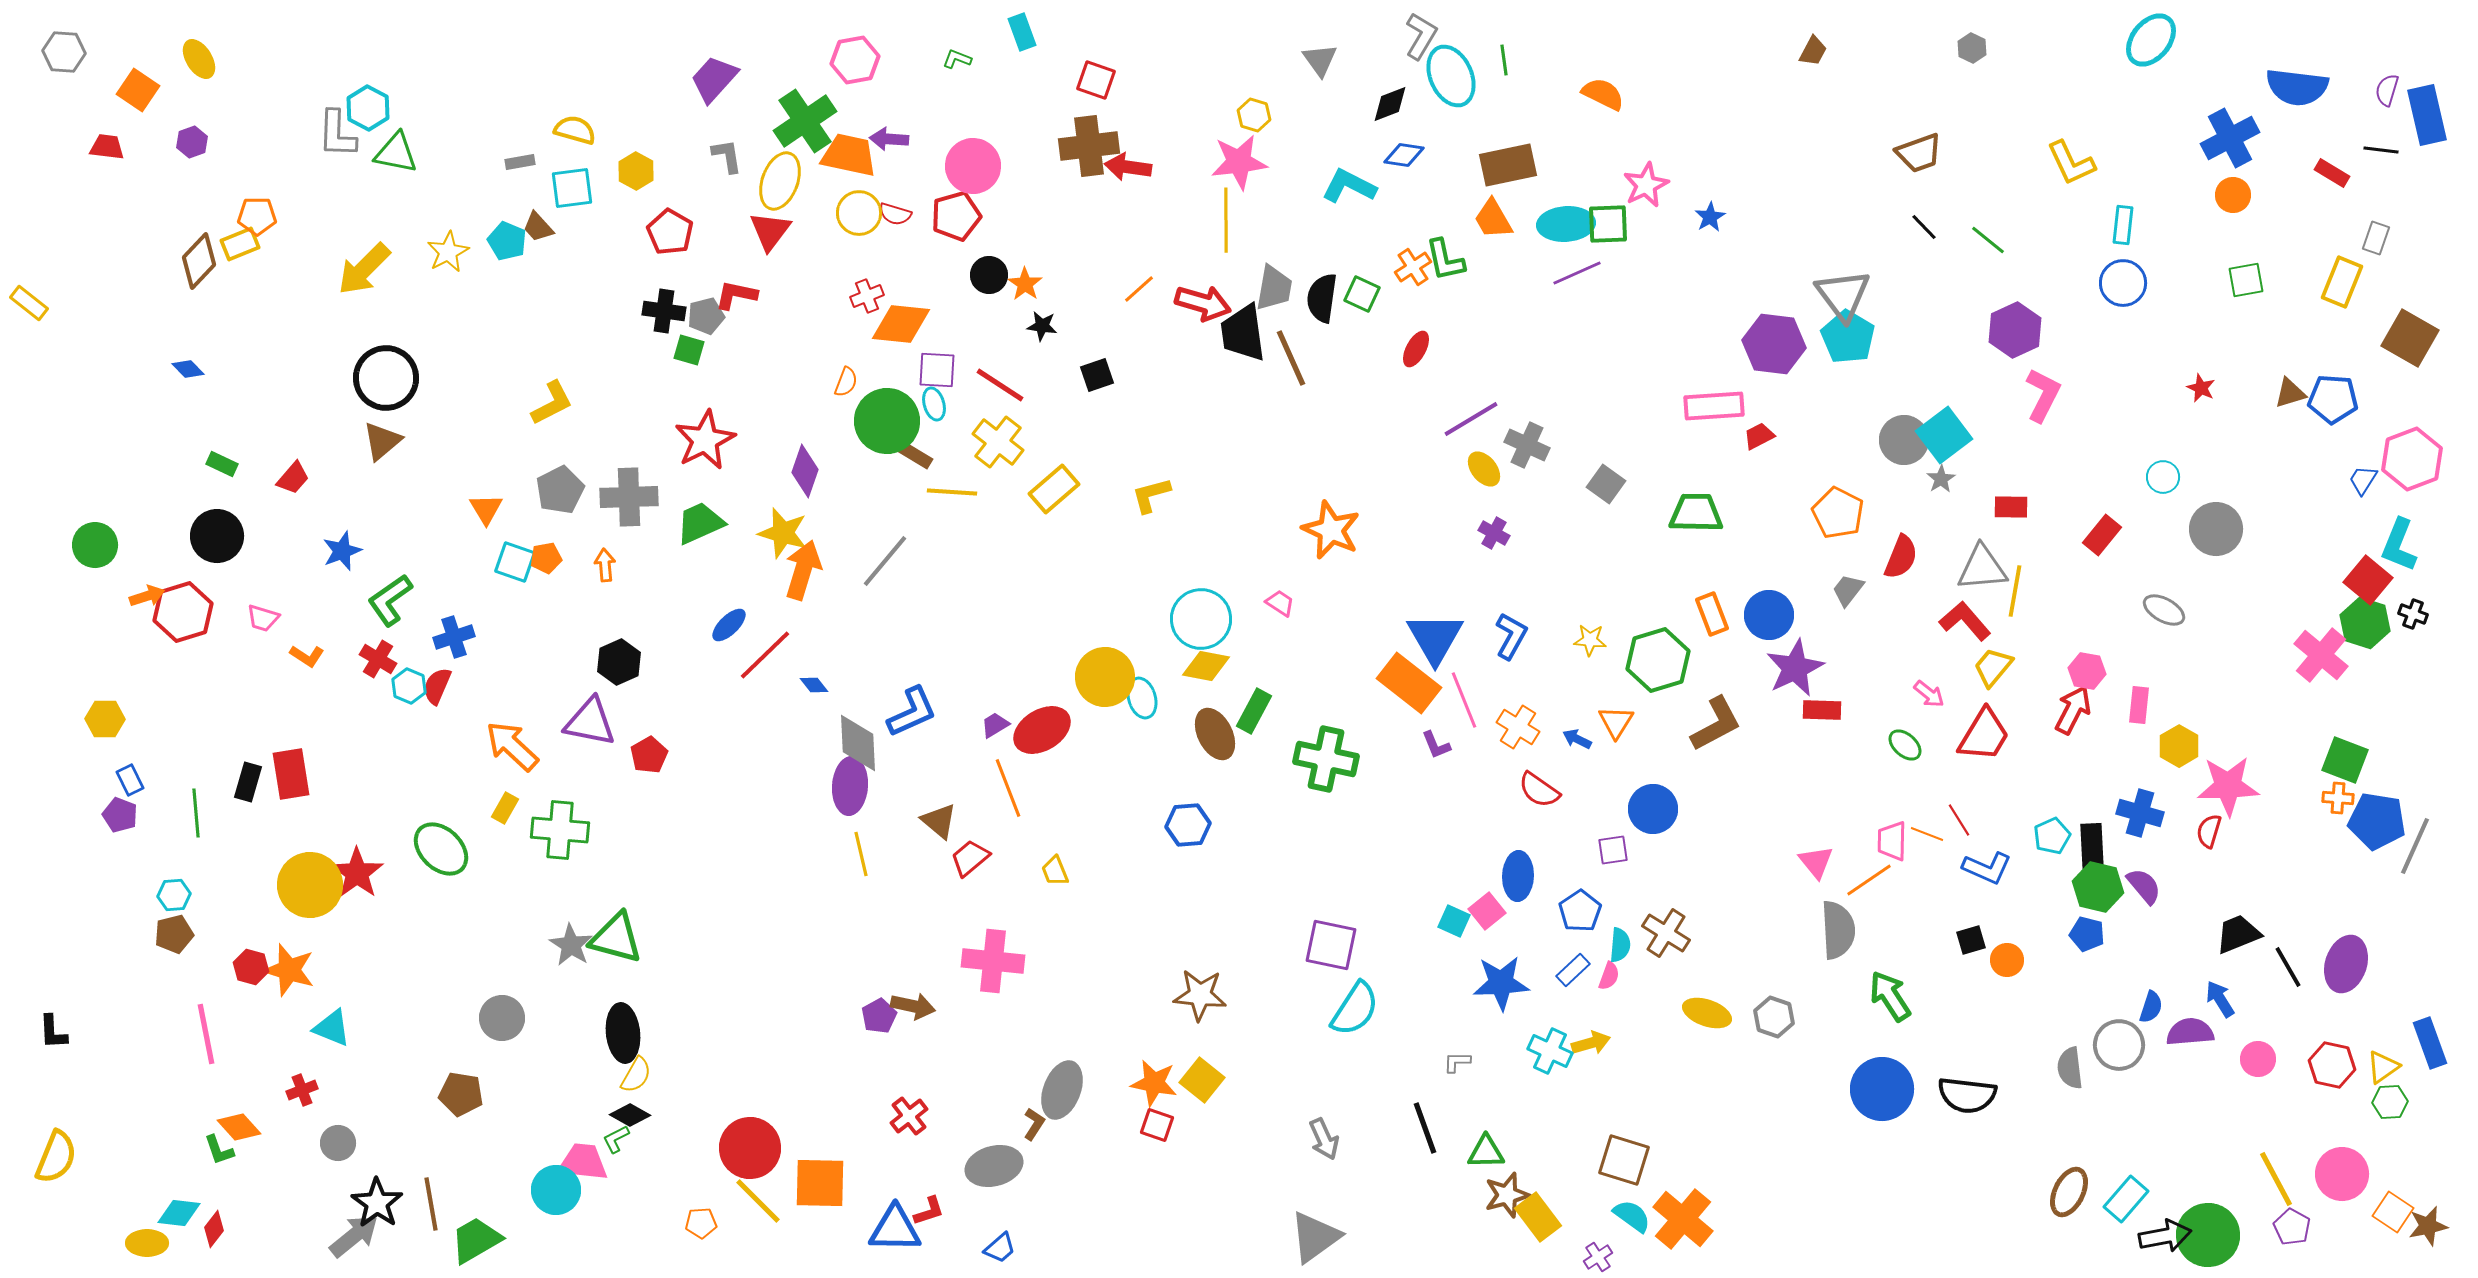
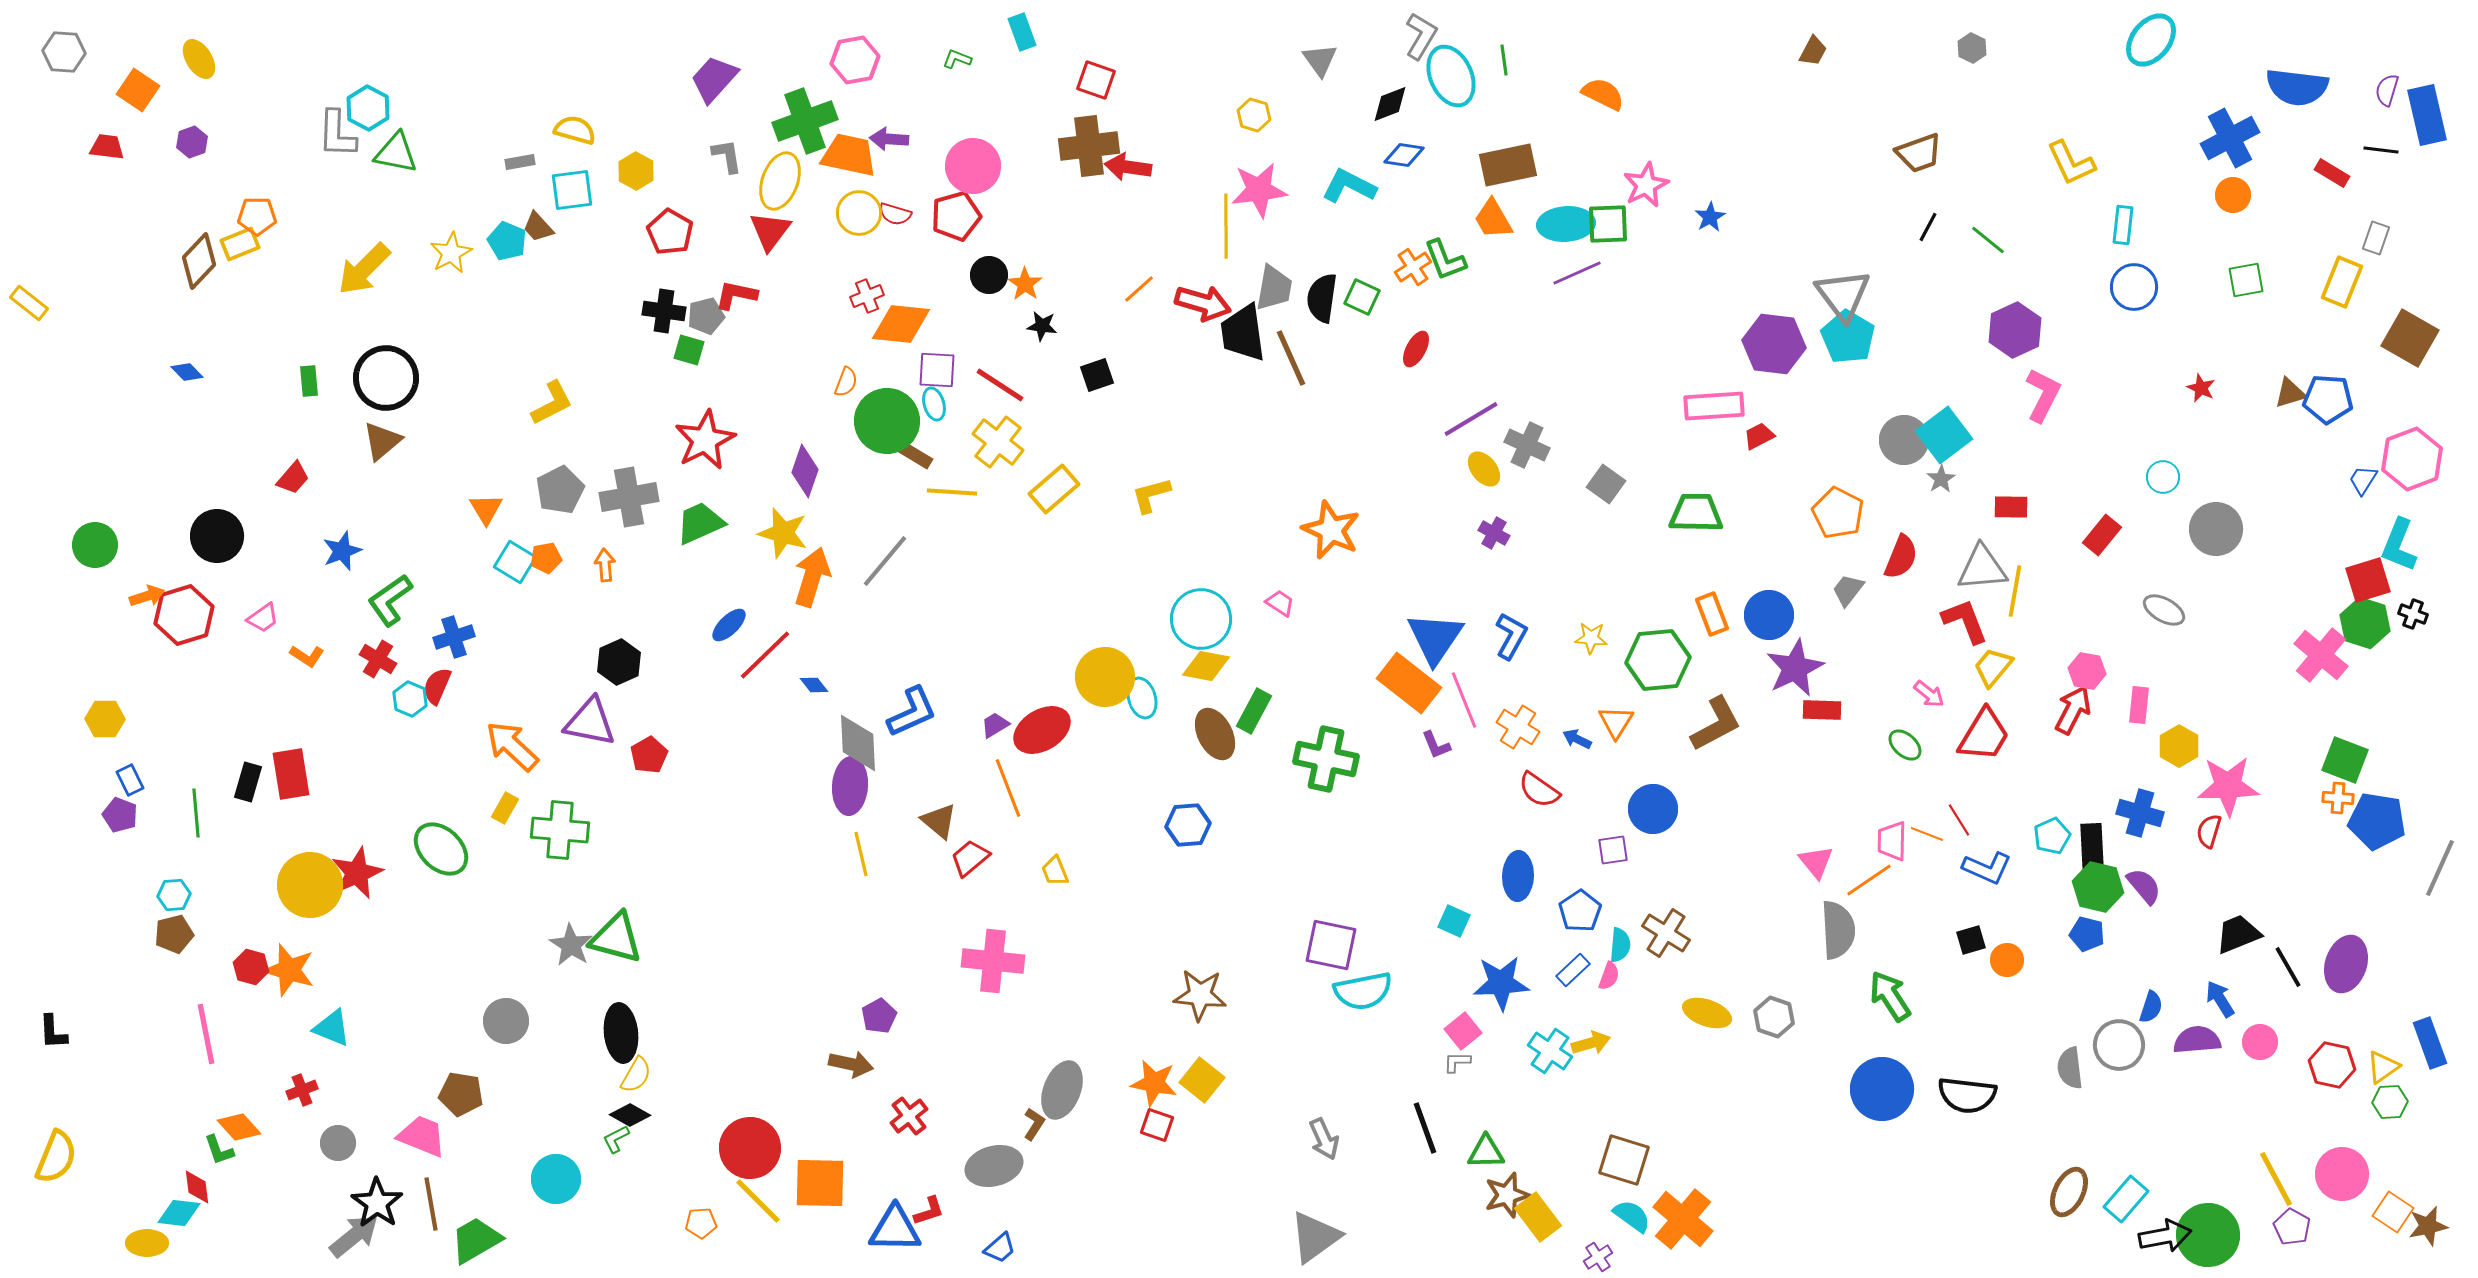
green cross at (805, 121): rotated 14 degrees clockwise
pink star at (1239, 162): moved 20 px right, 28 px down
cyan square at (572, 188): moved 2 px down
yellow line at (1226, 220): moved 6 px down
black line at (1924, 227): moved 4 px right; rotated 72 degrees clockwise
yellow star at (448, 252): moved 3 px right, 1 px down
green L-shape at (1445, 260): rotated 9 degrees counterclockwise
blue circle at (2123, 283): moved 11 px right, 4 px down
green square at (1362, 294): moved 3 px down
blue diamond at (188, 369): moved 1 px left, 3 px down
blue pentagon at (2333, 399): moved 5 px left
green rectangle at (222, 464): moved 87 px right, 83 px up; rotated 60 degrees clockwise
gray cross at (629, 497): rotated 8 degrees counterclockwise
cyan square at (515, 562): rotated 12 degrees clockwise
orange arrow at (803, 570): moved 9 px right, 7 px down
red square at (2368, 580): rotated 33 degrees clockwise
red hexagon at (183, 612): moved 1 px right, 3 px down
pink trapezoid at (263, 618): rotated 52 degrees counterclockwise
red L-shape at (1965, 621): rotated 20 degrees clockwise
blue triangle at (1435, 638): rotated 4 degrees clockwise
yellow star at (1590, 640): moved 1 px right, 2 px up
green hexagon at (1658, 660): rotated 12 degrees clockwise
cyan hexagon at (409, 686): moved 1 px right, 13 px down
gray line at (2415, 846): moved 25 px right, 22 px down
red star at (357, 873): rotated 12 degrees clockwise
pink square at (1487, 911): moved 24 px left, 120 px down
brown arrow at (913, 1006): moved 62 px left, 58 px down
cyan semicircle at (1355, 1009): moved 8 px right, 18 px up; rotated 46 degrees clockwise
gray circle at (502, 1018): moved 4 px right, 3 px down
purple semicircle at (2190, 1032): moved 7 px right, 8 px down
black ellipse at (623, 1033): moved 2 px left
cyan cross at (1550, 1051): rotated 9 degrees clockwise
pink circle at (2258, 1059): moved 2 px right, 17 px up
pink trapezoid at (583, 1162): moved 161 px left, 26 px up; rotated 16 degrees clockwise
cyan circle at (556, 1190): moved 11 px up
red diamond at (214, 1229): moved 17 px left, 42 px up; rotated 45 degrees counterclockwise
